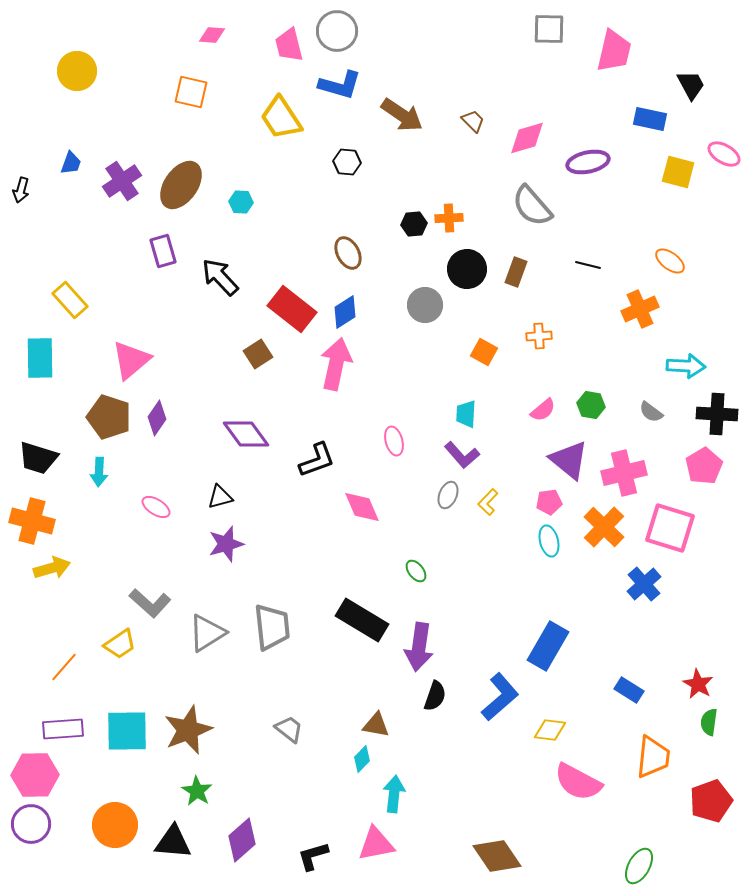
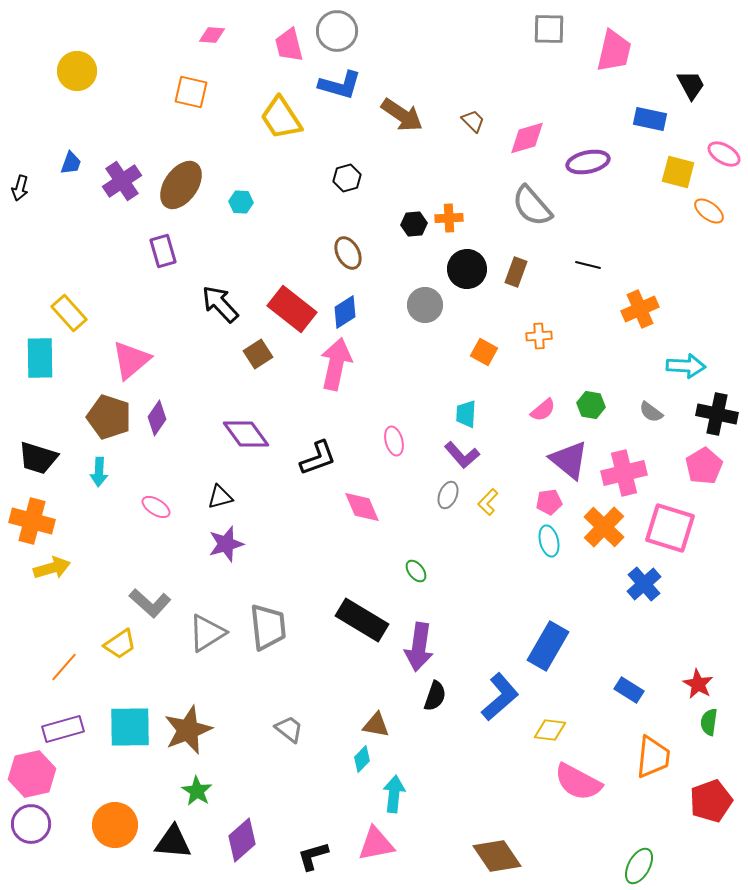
black hexagon at (347, 162): moved 16 px down; rotated 20 degrees counterclockwise
black arrow at (21, 190): moved 1 px left, 2 px up
orange ellipse at (670, 261): moved 39 px right, 50 px up
black arrow at (220, 277): moved 27 px down
yellow rectangle at (70, 300): moved 1 px left, 13 px down
black cross at (717, 414): rotated 9 degrees clockwise
black L-shape at (317, 460): moved 1 px right, 2 px up
gray trapezoid at (272, 627): moved 4 px left
purple rectangle at (63, 729): rotated 12 degrees counterclockwise
cyan square at (127, 731): moved 3 px right, 4 px up
pink hexagon at (35, 775): moved 3 px left, 1 px up; rotated 12 degrees counterclockwise
